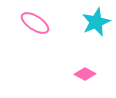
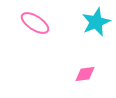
pink diamond: rotated 35 degrees counterclockwise
